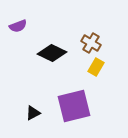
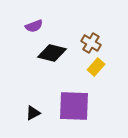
purple semicircle: moved 16 px right
black diamond: rotated 12 degrees counterclockwise
yellow rectangle: rotated 12 degrees clockwise
purple square: rotated 16 degrees clockwise
